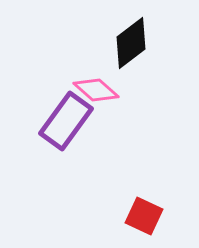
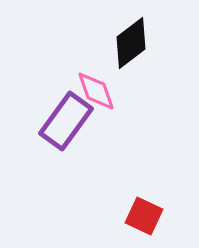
pink diamond: moved 1 px down; rotated 30 degrees clockwise
